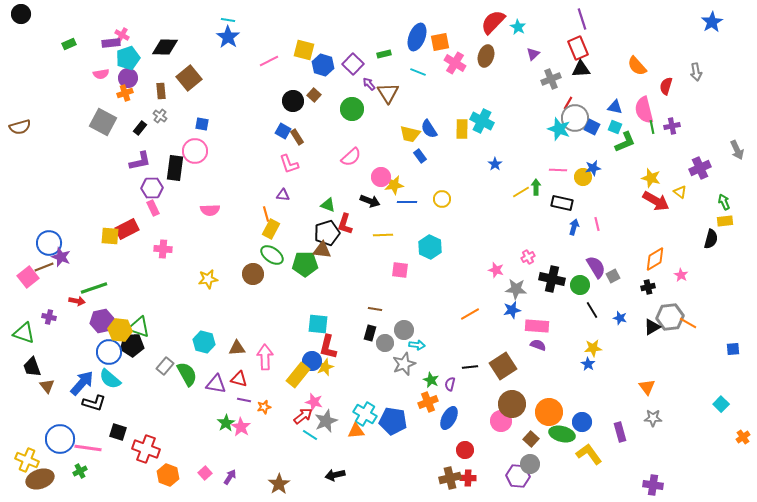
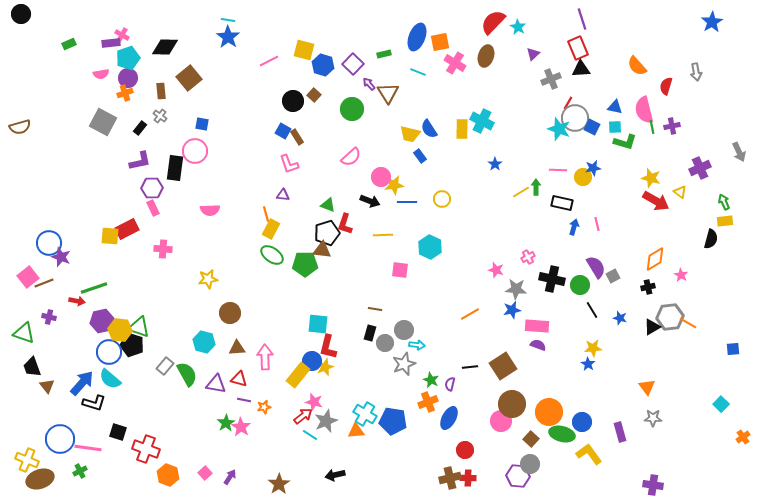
cyan square at (615, 127): rotated 24 degrees counterclockwise
green L-shape at (625, 142): rotated 40 degrees clockwise
gray arrow at (737, 150): moved 2 px right, 2 px down
brown line at (44, 267): moved 16 px down
brown circle at (253, 274): moved 23 px left, 39 px down
black pentagon at (132, 345): rotated 20 degrees clockwise
